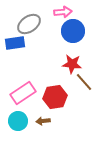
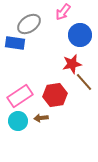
pink arrow: rotated 132 degrees clockwise
blue circle: moved 7 px right, 4 px down
blue rectangle: rotated 18 degrees clockwise
red star: rotated 18 degrees counterclockwise
pink rectangle: moved 3 px left, 3 px down
red hexagon: moved 2 px up
brown arrow: moved 2 px left, 3 px up
